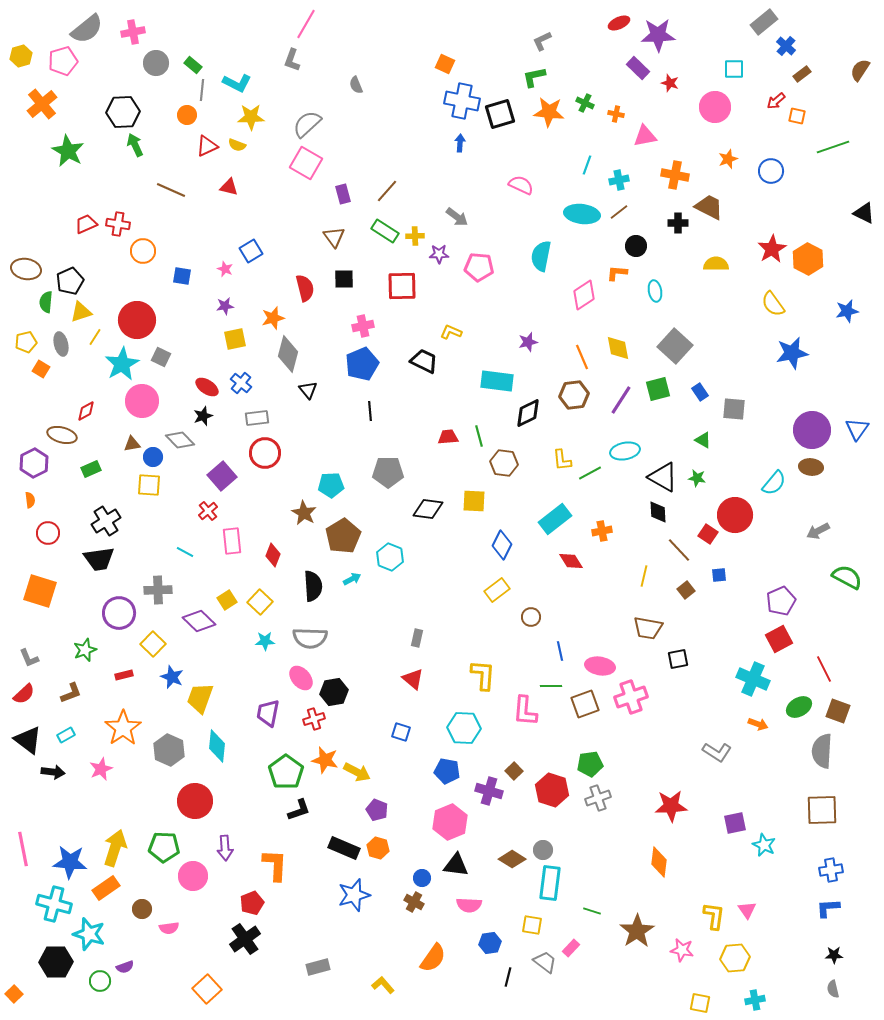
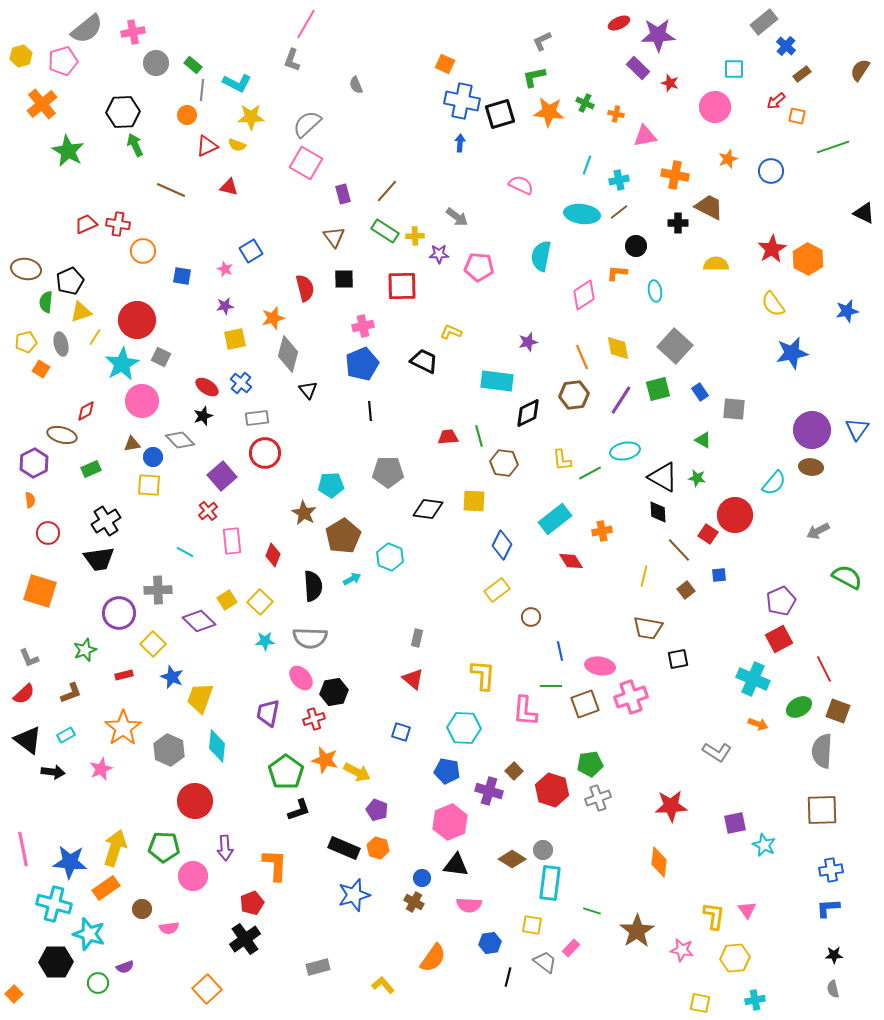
green circle at (100, 981): moved 2 px left, 2 px down
